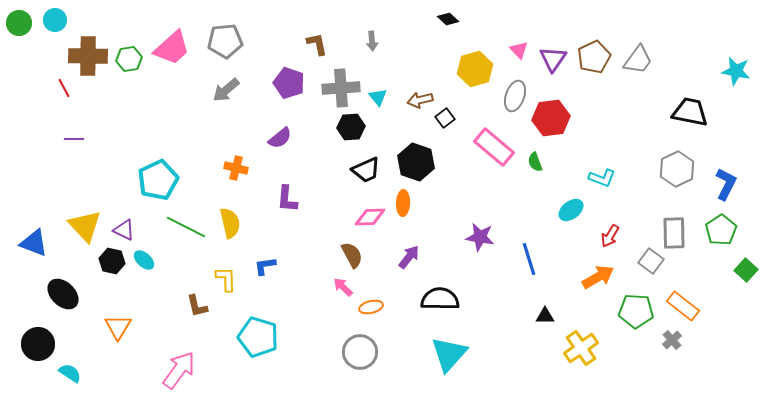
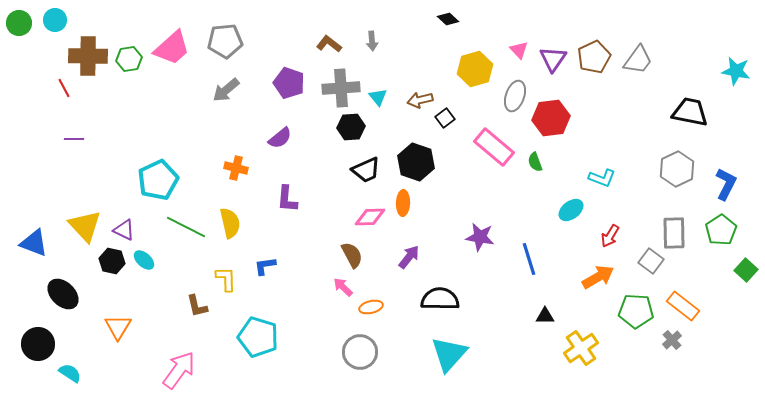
brown L-shape at (317, 44): moved 12 px right; rotated 40 degrees counterclockwise
